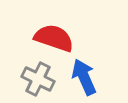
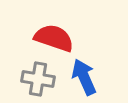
gray cross: rotated 16 degrees counterclockwise
